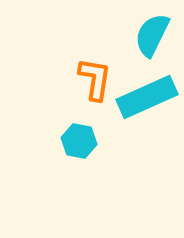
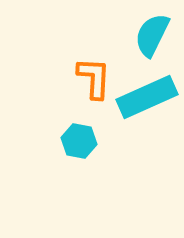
orange L-shape: moved 1 px left, 1 px up; rotated 6 degrees counterclockwise
